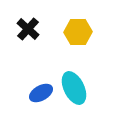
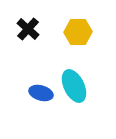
cyan ellipse: moved 2 px up
blue ellipse: rotated 45 degrees clockwise
